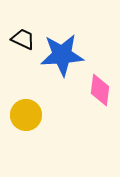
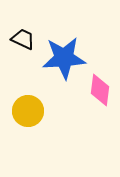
blue star: moved 2 px right, 3 px down
yellow circle: moved 2 px right, 4 px up
